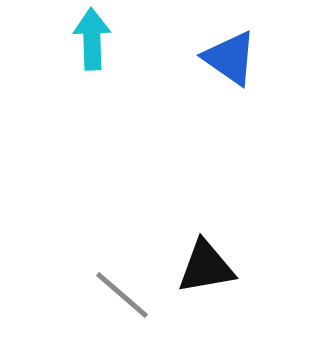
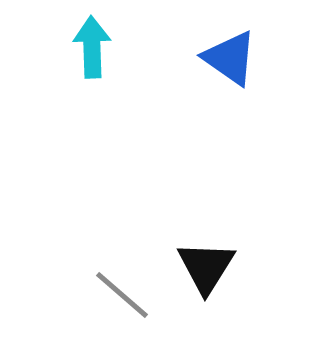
cyan arrow: moved 8 px down
black triangle: rotated 48 degrees counterclockwise
